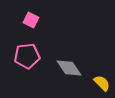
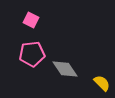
pink pentagon: moved 5 px right, 2 px up
gray diamond: moved 4 px left, 1 px down
